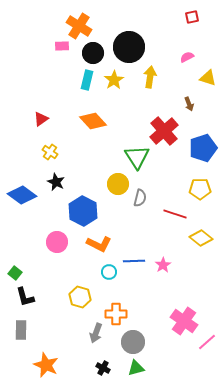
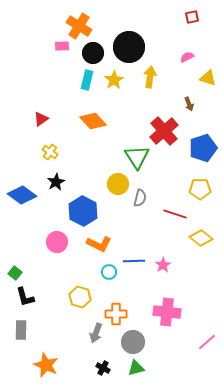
black star at (56, 182): rotated 18 degrees clockwise
pink cross at (184, 321): moved 17 px left, 9 px up; rotated 28 degrees counterclockwise
